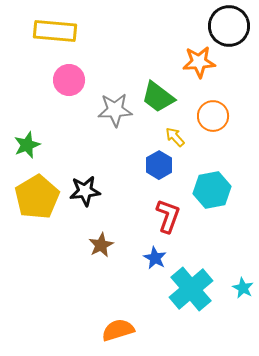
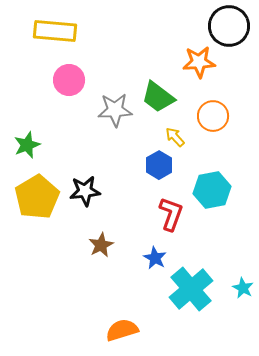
red L-shape: moved 3 px right, 2 px up
orange semicircle: moved 4 px right
